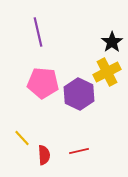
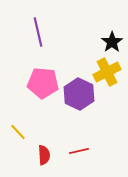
yellow line: moved 4 px left, 6 px up
